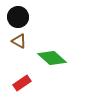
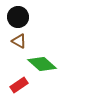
green diamond: moved 10 px left, 6 px down
red rectangle: moved 3 px left, 2 px down
